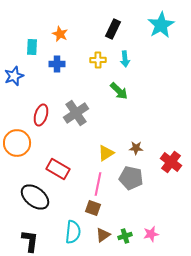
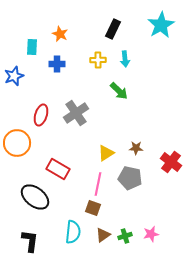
gray pentagon: moved 1 px left
